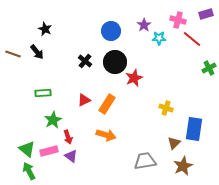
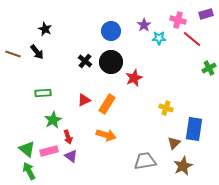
black circle: moved 4 px left
